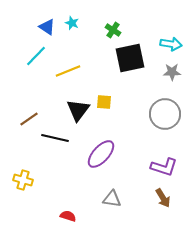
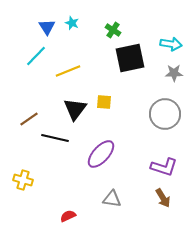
blue triangle: rotated 24 degrees clockwise
gray star: moved 2 px right, 1 px down
black triangle: moved 3 px left, 1 px up
red semicircle: rotated 42 degrees counterclockwise
